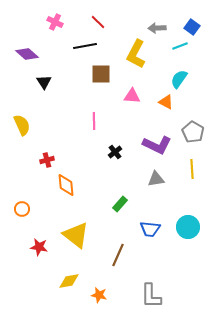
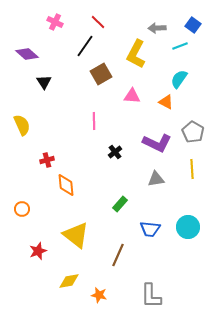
blue square: moved 1 px right, 2 px up
black line: rotated 45 degrees counterclockwise
brown square: rotated 30 degrees counterclockwise
purple L-shape: moved 2 px up
red star: moved 1 px left, 4 px down; rotated 30 degrees counterclockwise
